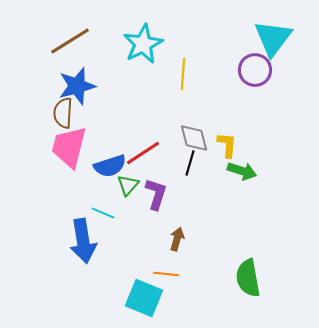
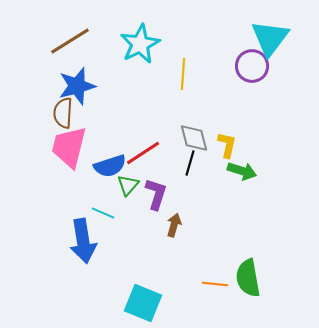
cyan triangle: moved 3 px left
cyan star: moved 3 px left
purple circle: moved 3 px left, 4 px up
yellow L-shape: rotated 8 degrees clockwise
brown arrow: moved 3 px left, 14 px up
orange line: moved 49 px right, 10 px down
cyan square: moved 1 px left, 5 px down
